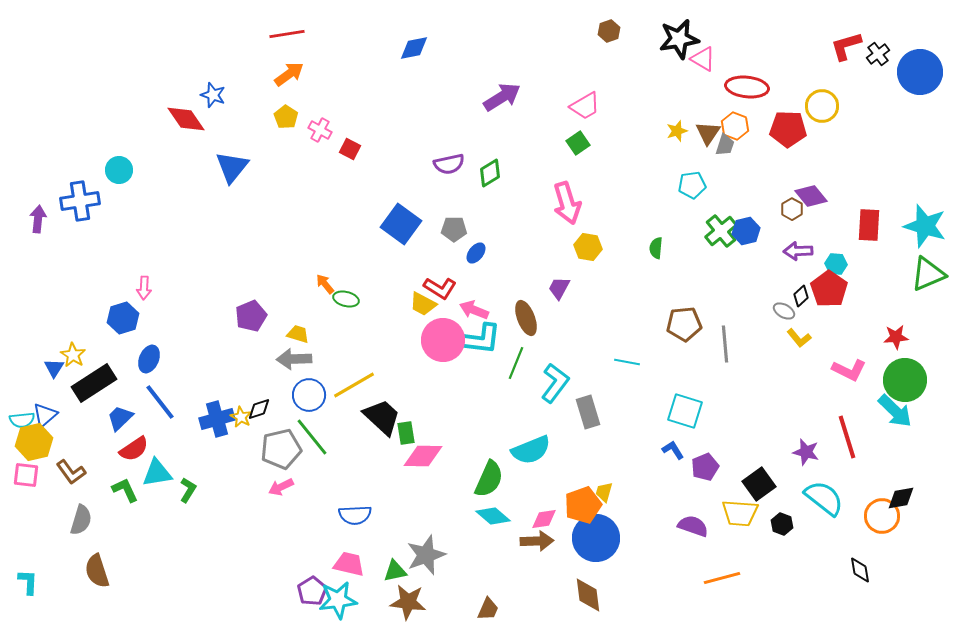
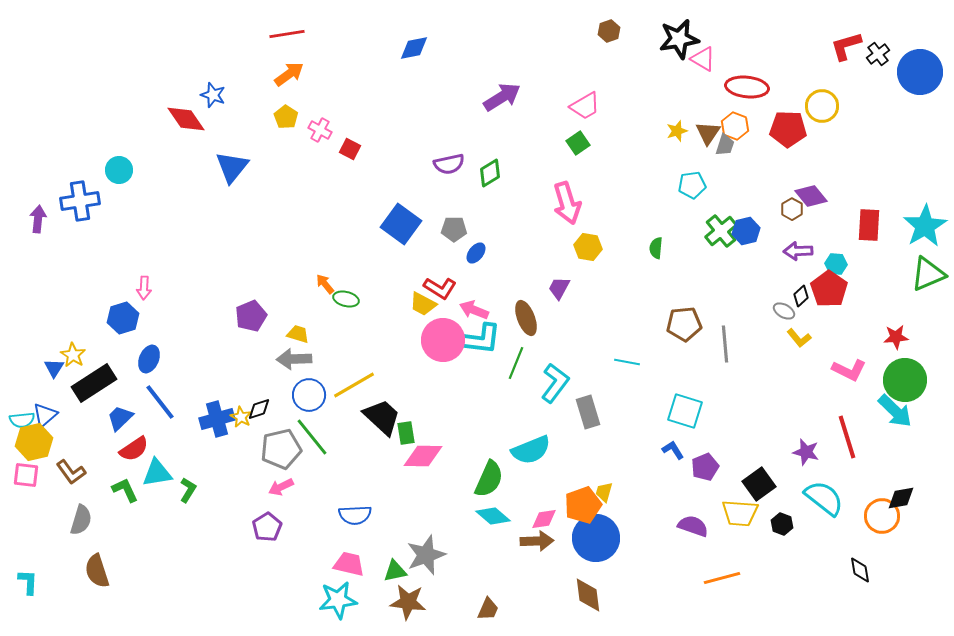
cyan star at (925, 226): rotated 24 degrees clockwise
purple pentagon at (312, 591): moved 45 px left, 64 px up
